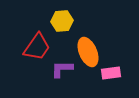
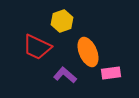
yellow hexagon: rotated 15 degrees counterclockwise
red trapezoid: rotated 80 degrees clockwise
purple L-shape: moved 3 px right, 6 px down; rotated 40 degrees clockwise
